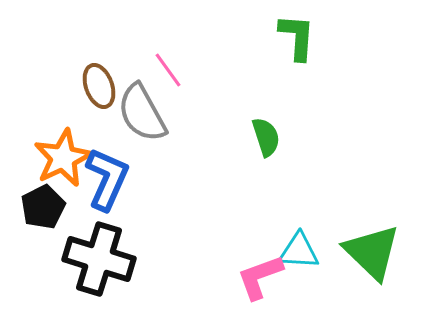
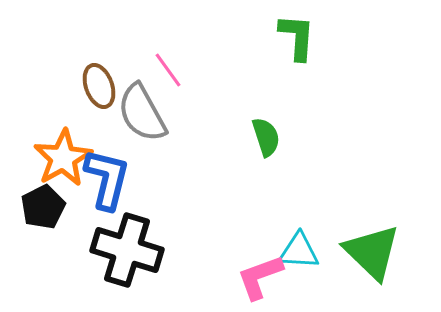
orange star: rotated 4 degrees counterclockwise
blue L-shape: rotated 10 degrees counterclockwise
black cross: moved 28 px right, 9 px up
